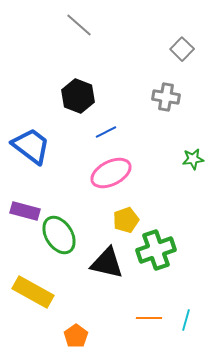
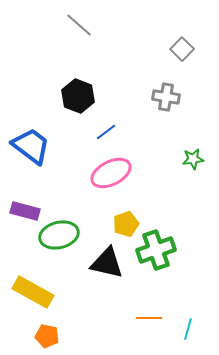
blue line: rotated 10 degrees counterclockwise
yellow pentagon: moved 4 px down
green ellipse: rotated 72 degrees counterclockwise
cyan line: moved 2 px right, 9 px down
orange pentagon: moved 29 px left; rotated 25 degrees counterclockwise
